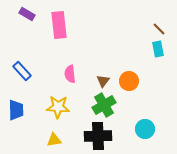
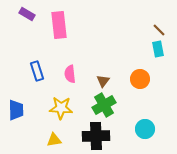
brown line: moved 1 px down
blue rectangle: moved 15 px right; rotated 24 degrees clockwise
orange circle: moved 11 px right, 2 px up
yellow star: moved 3 px right, 1 px down
black cross: moved 2 px left
